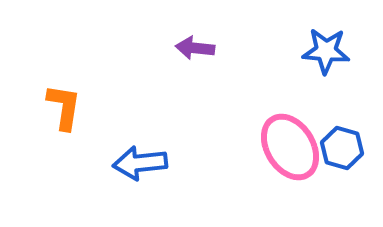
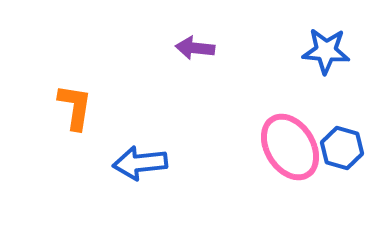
orange L-shape: moved 11 px right
